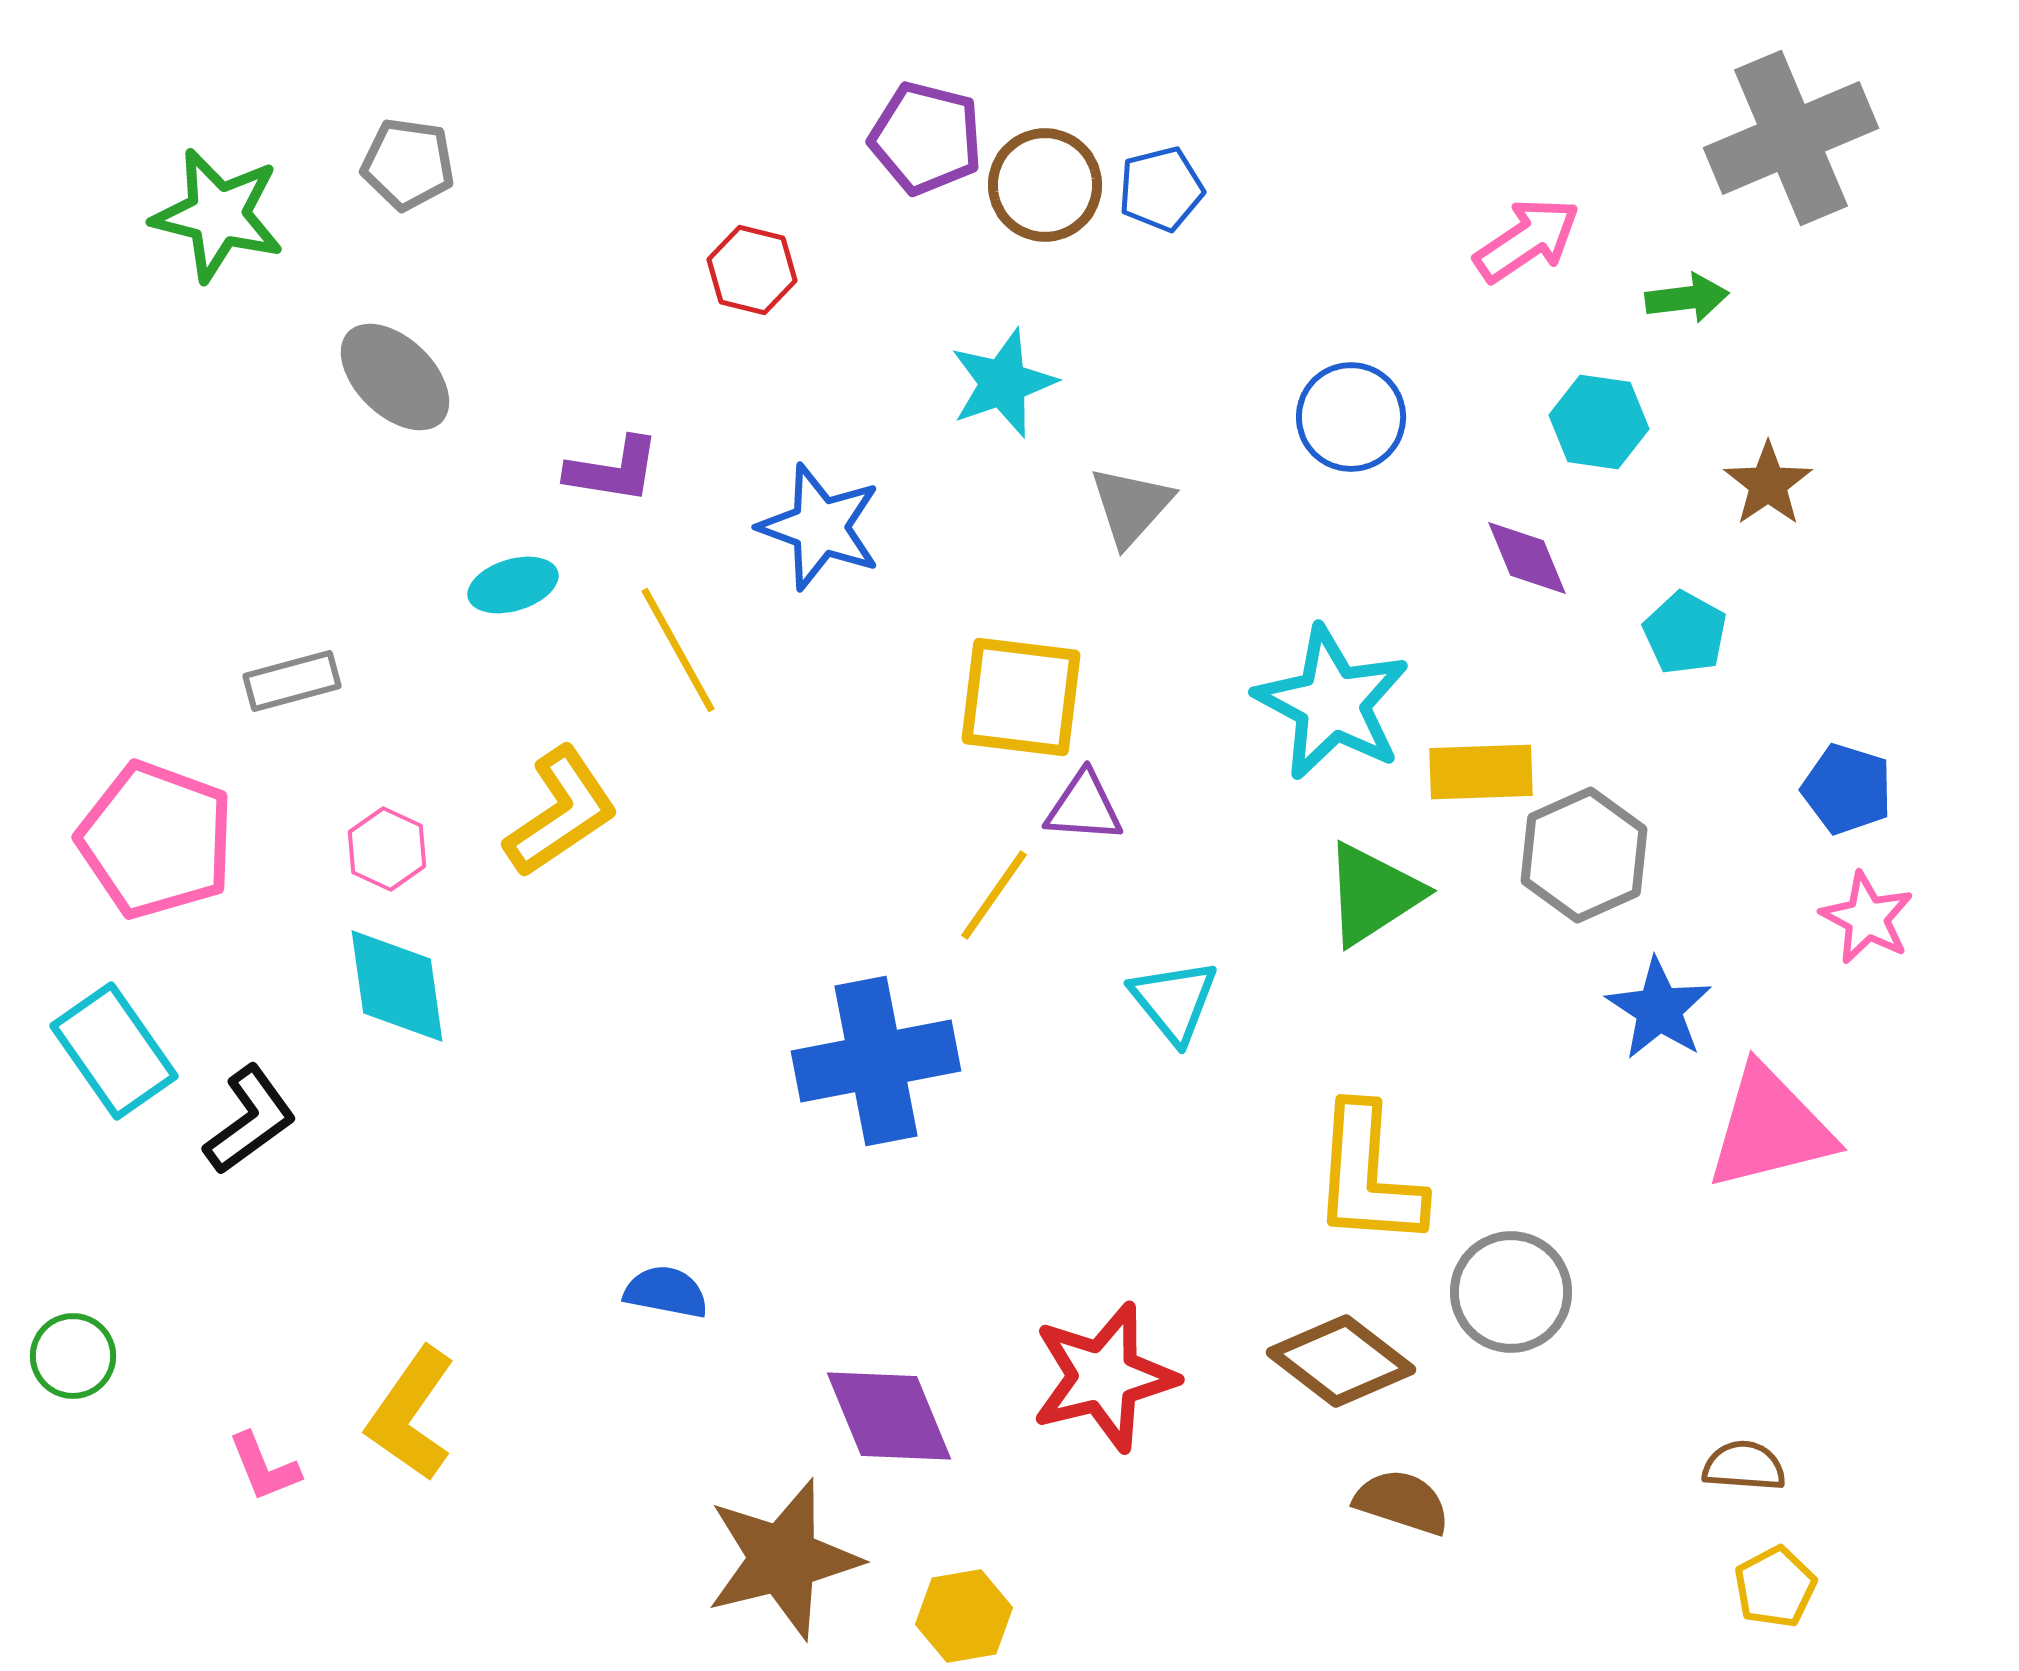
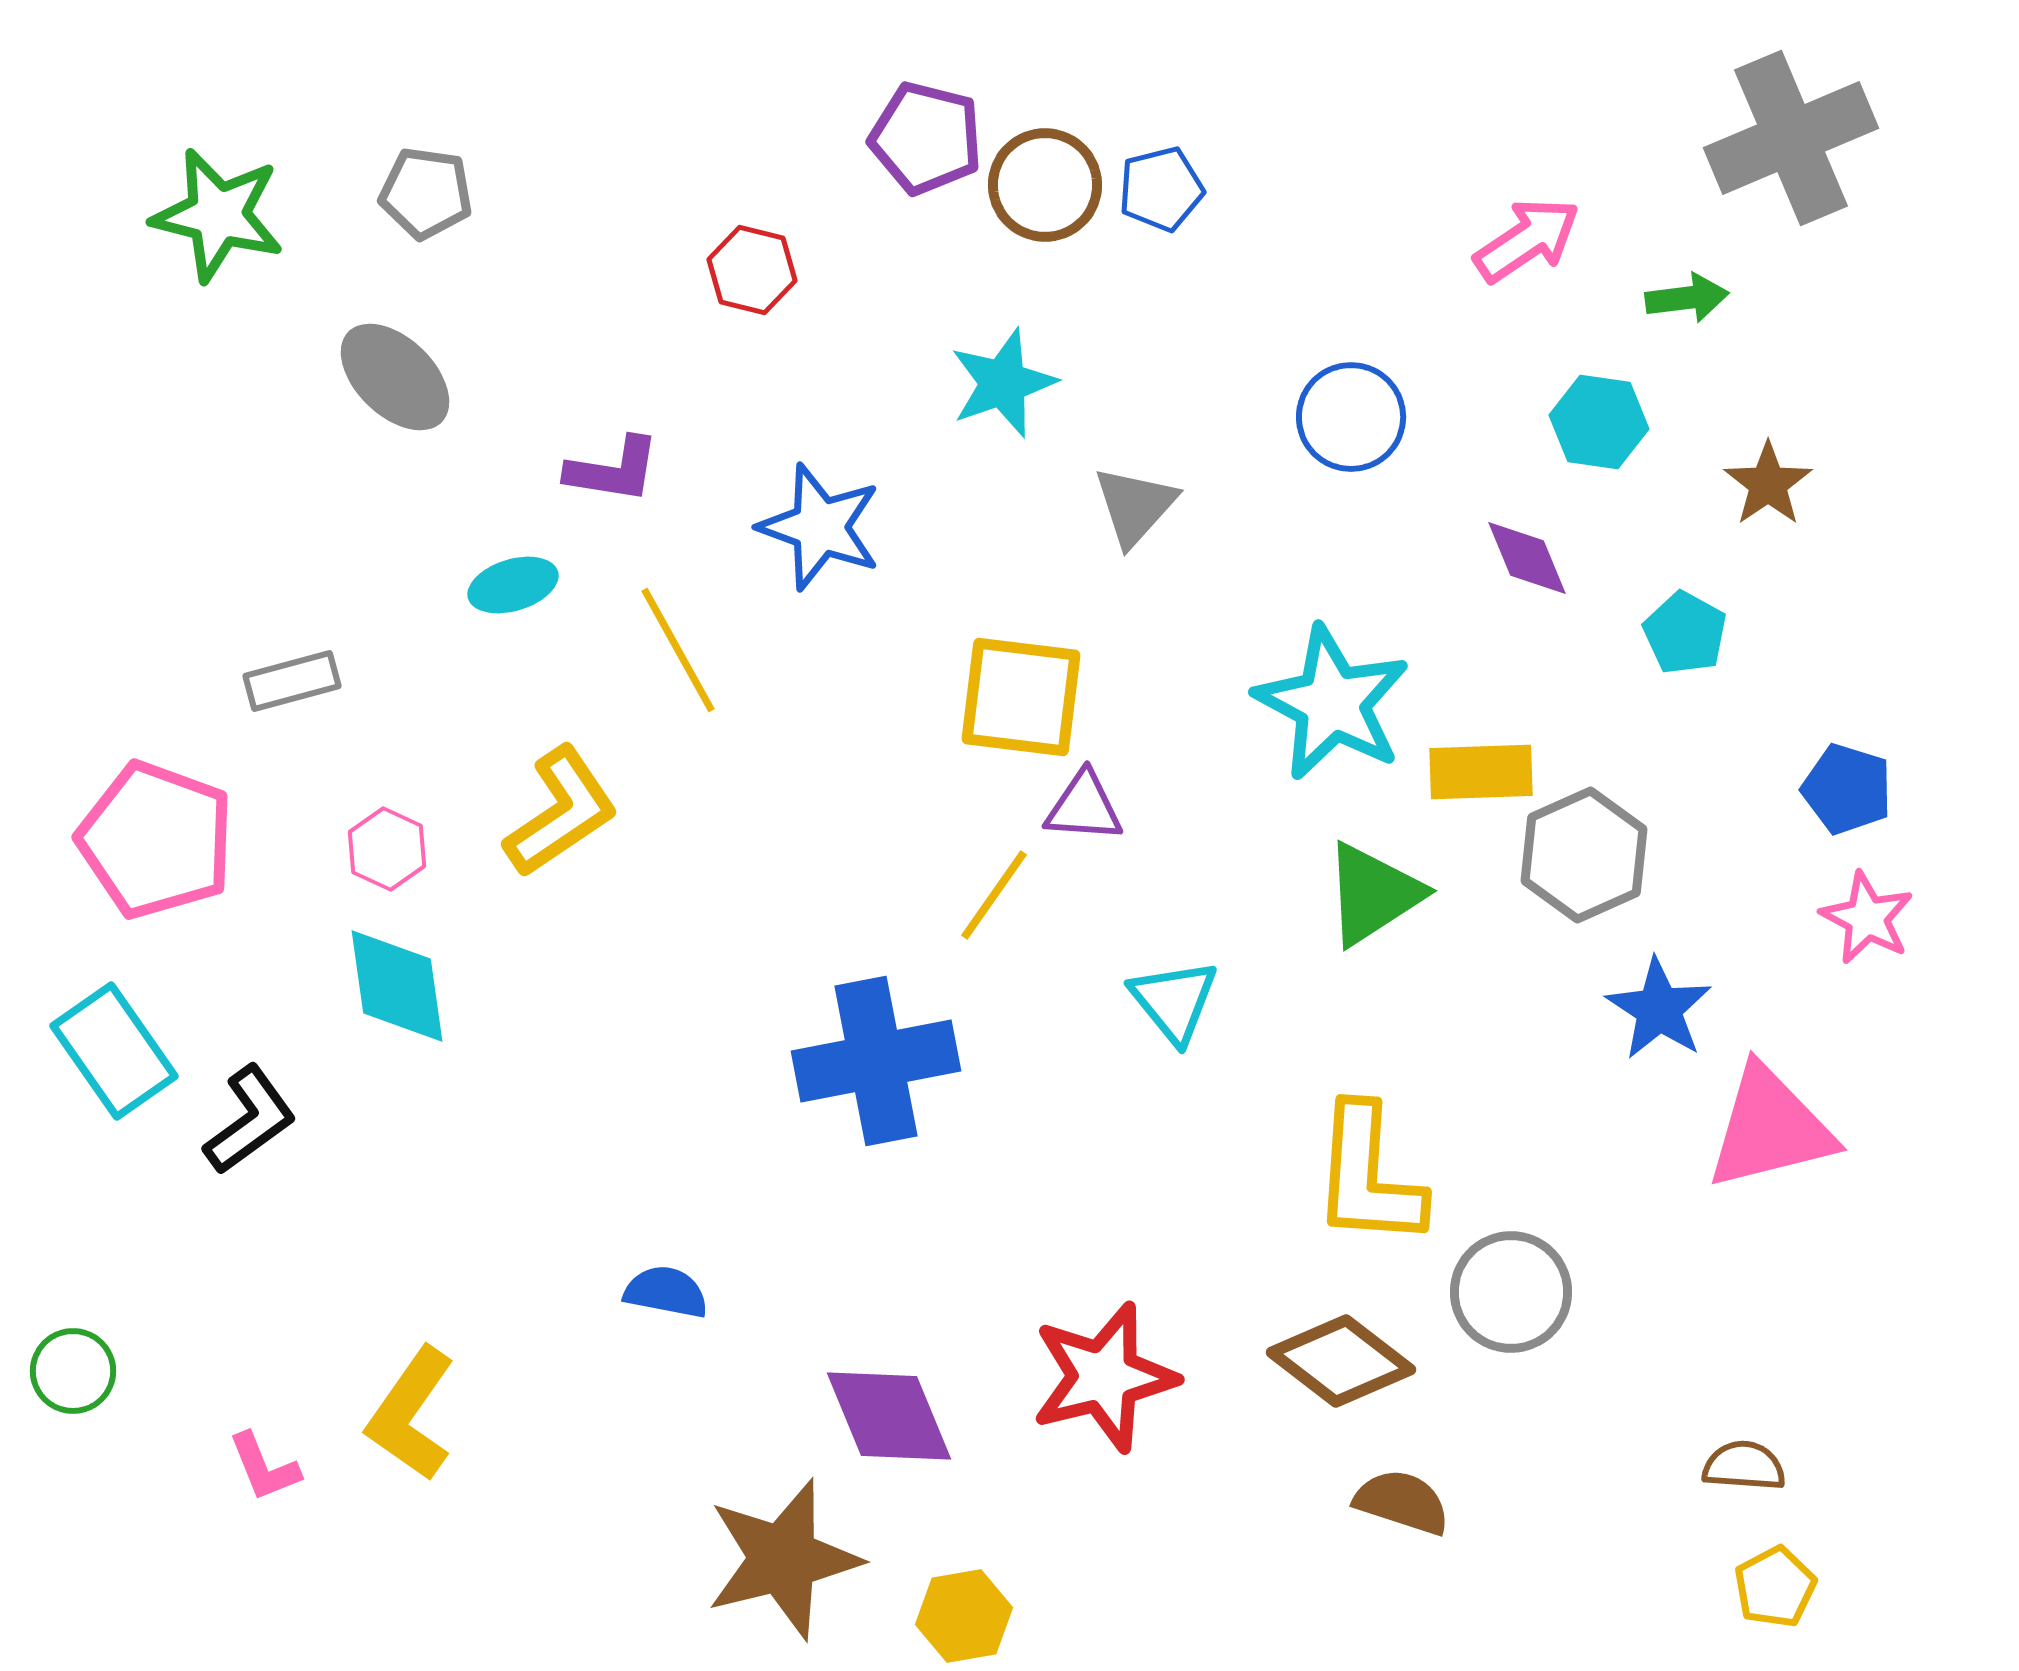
gray pentagon at (408, 164): moved 18 px right, 29 px down
gray triangle at (1131, 506): moved 4 px right
green circle at (73, 1356): moved 15 px down
